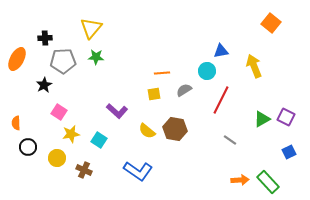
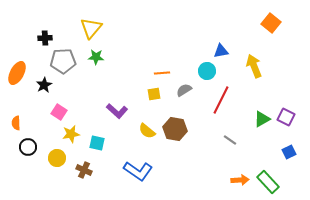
orange ellipse: moved 14 px down
cyan square: moved 2 px left, 3 px down; rotated 21 degrees counterclockwise
